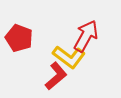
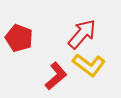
red arrow: moved 4 px left, 2 px up; rotated 12 degrees clockwise
yellow L-shape: moved 20 px right, 8 px down
